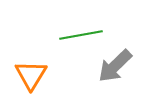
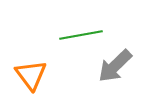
orange triangle: rotated 8 degrees counterclockwise
